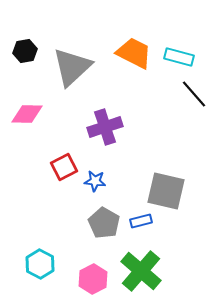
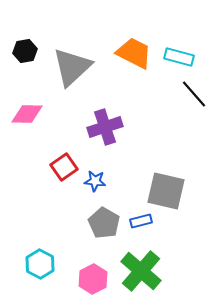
red square: rotated 8 degrees counterclockwise
